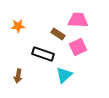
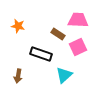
orange star: rotated 16 degrees clockwise
black rectangle: moved 2 px left
